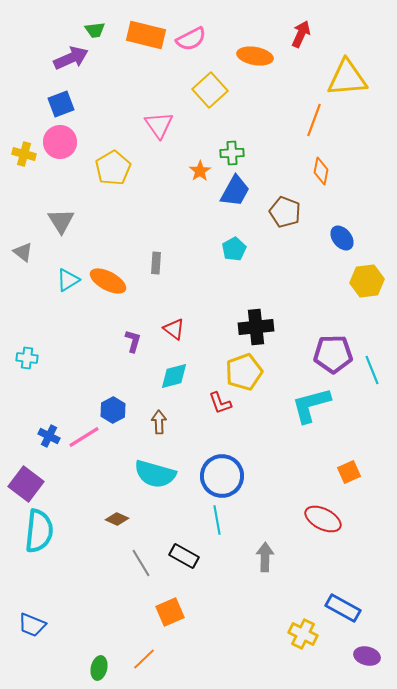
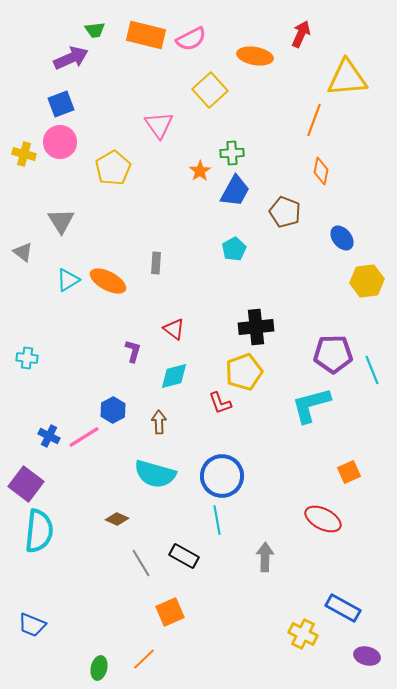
purple L-shape at (133, 341): moved 10 px down
